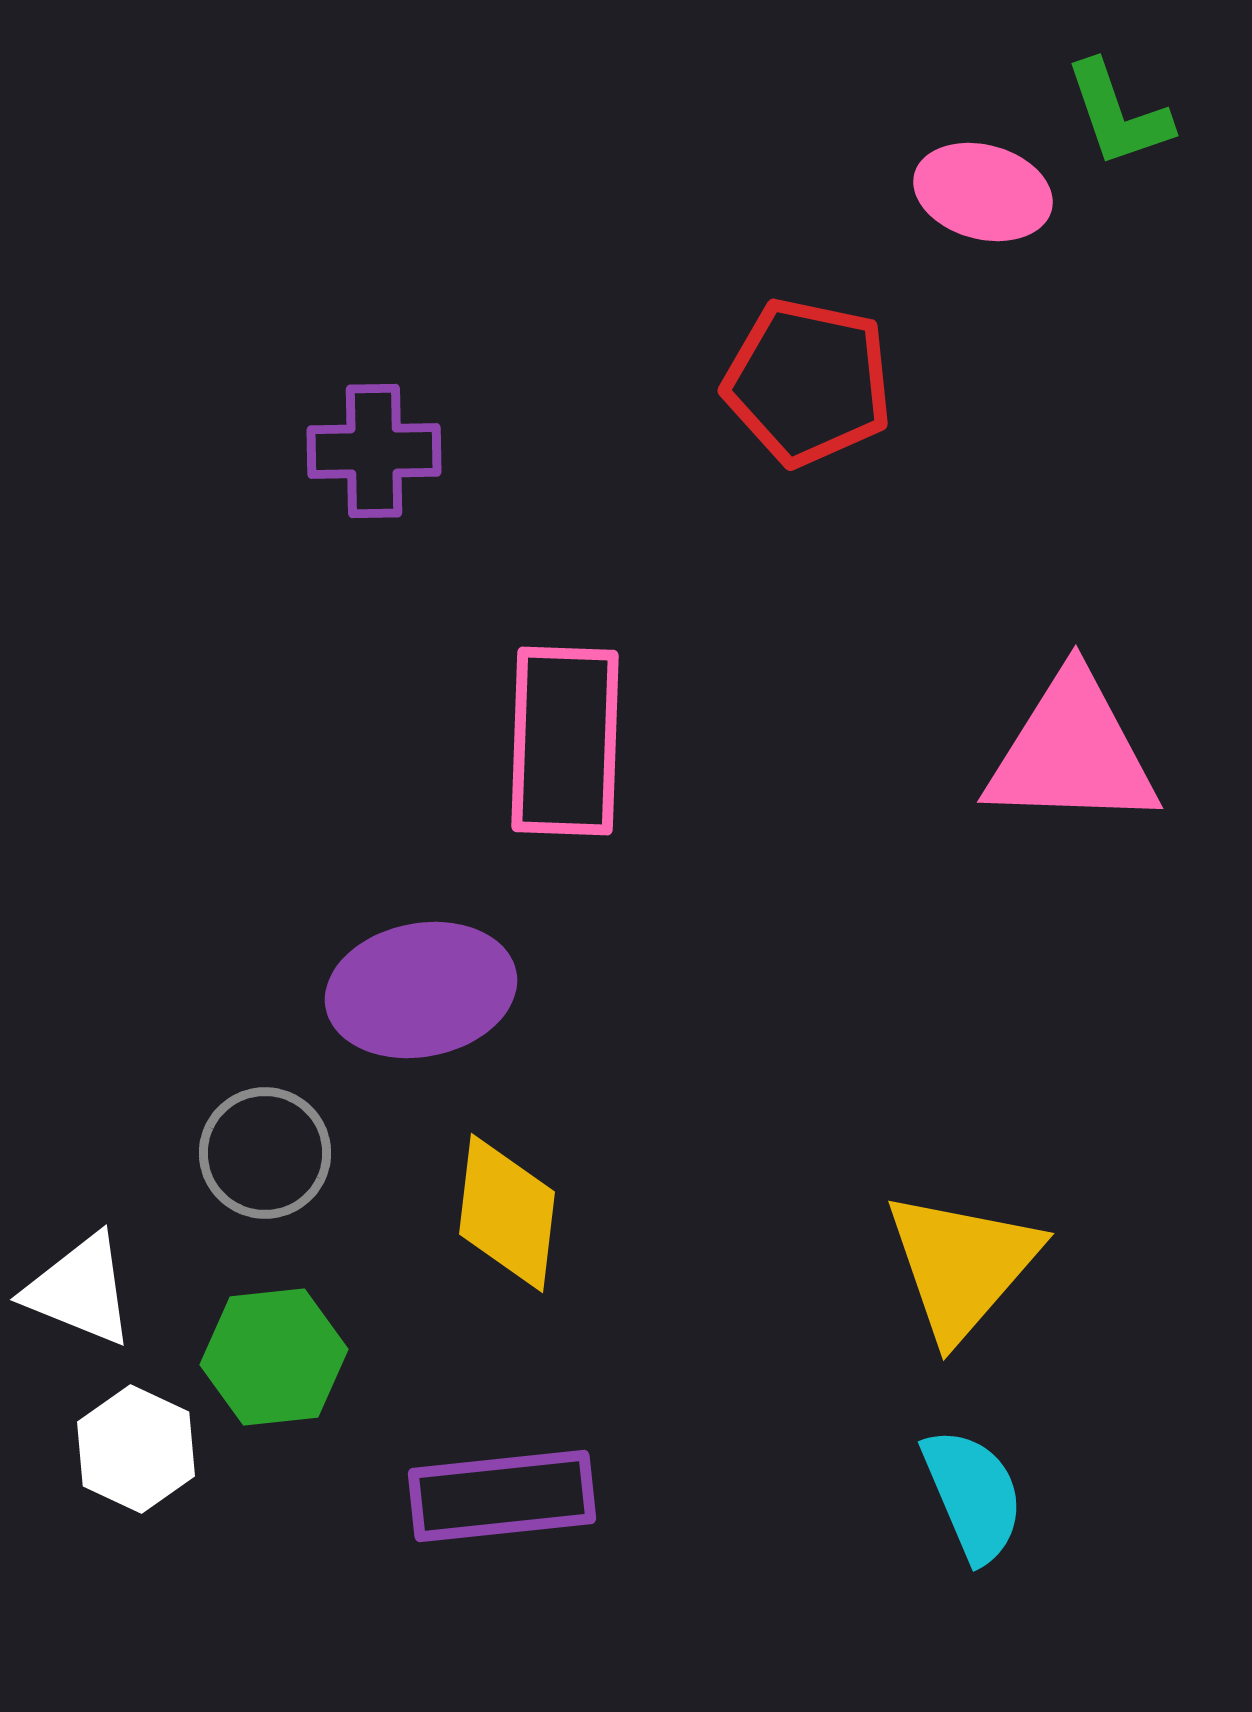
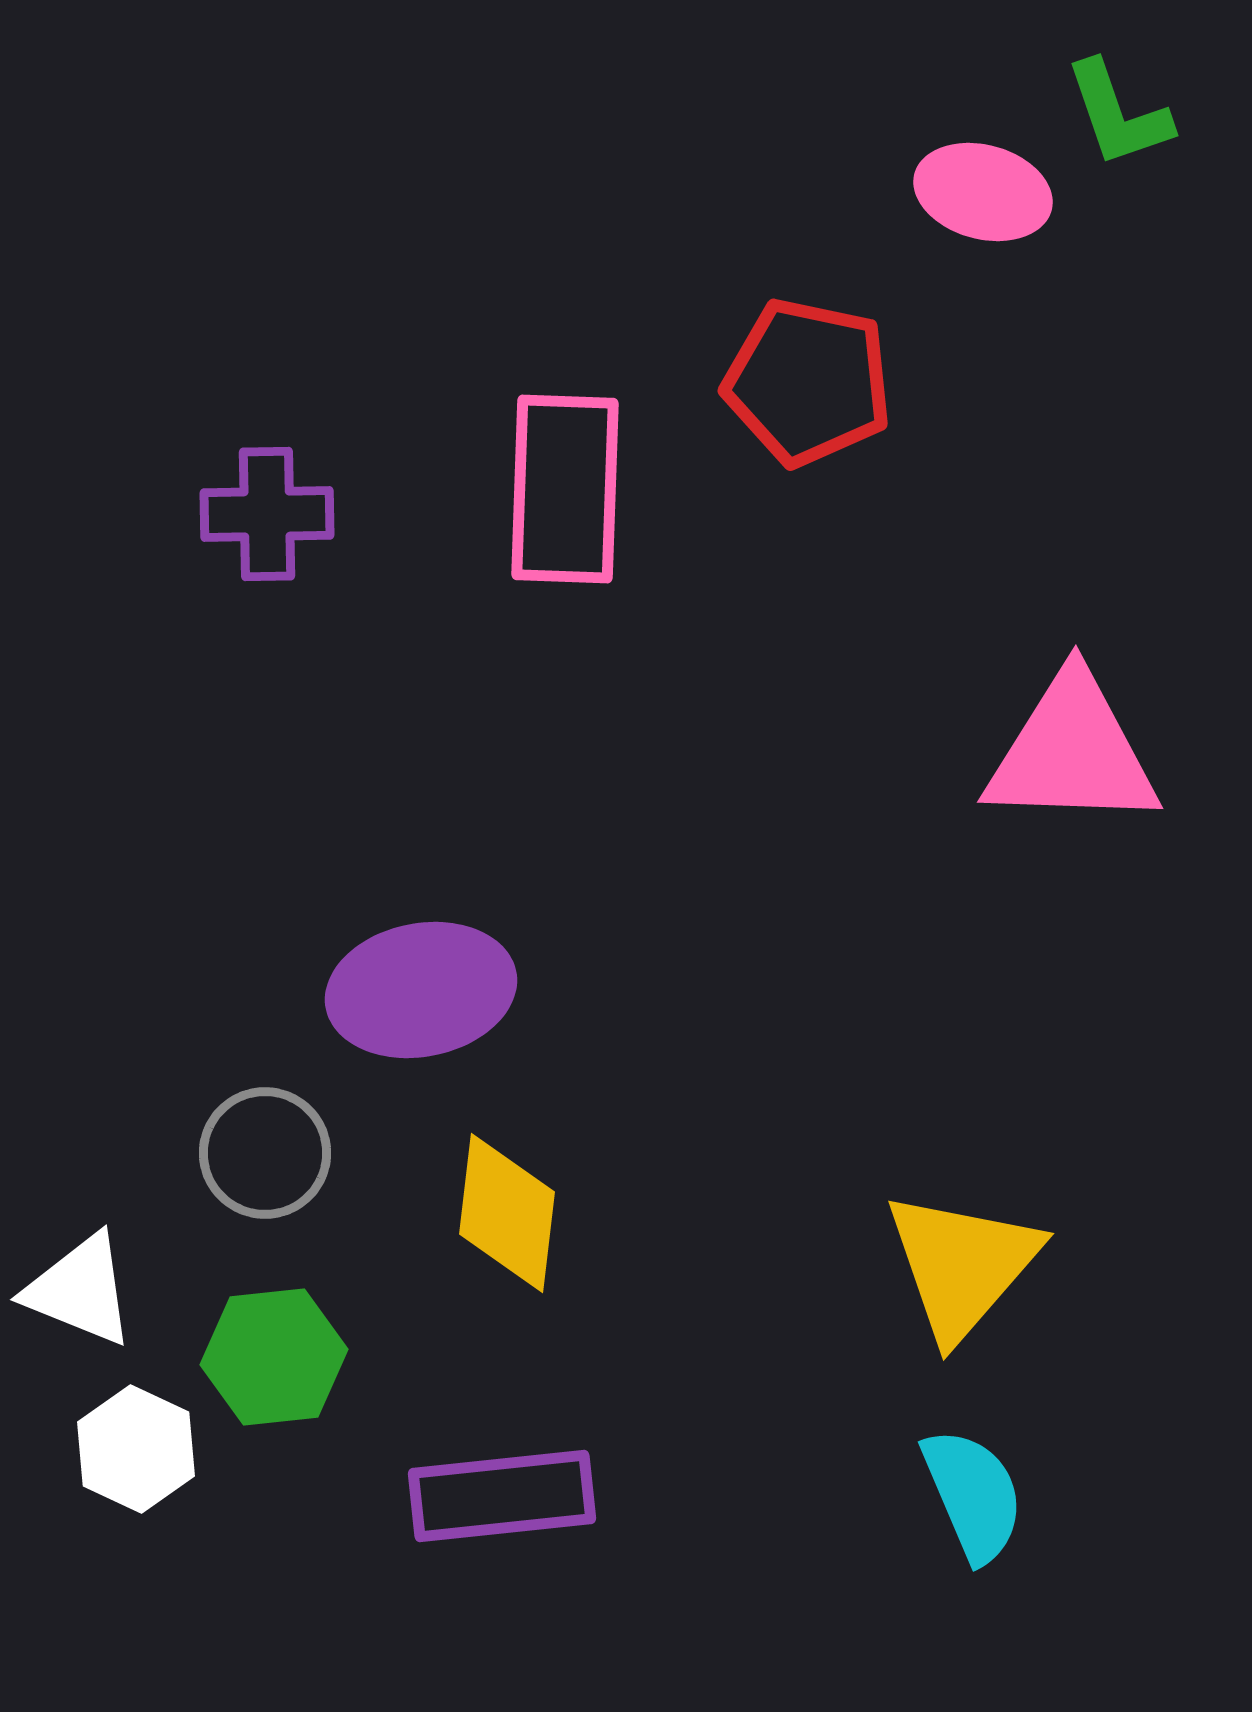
purple cross: moved 107 px left, 63 px down
pink rectangle: moved 252 px up
